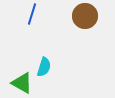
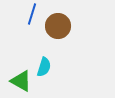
brown circle: moved 27 px left, 10 px down
green triangle: moved 1 px left, 2 px up
